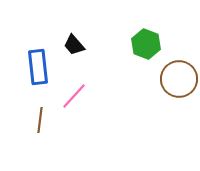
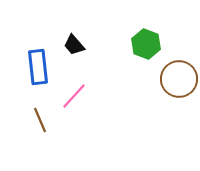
brown line: rotated 30 degrees counterclockwise
